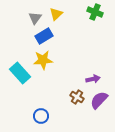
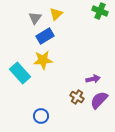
green cross: moved 5 px right, 1 px up
blue rectangle: moved 1 px right
